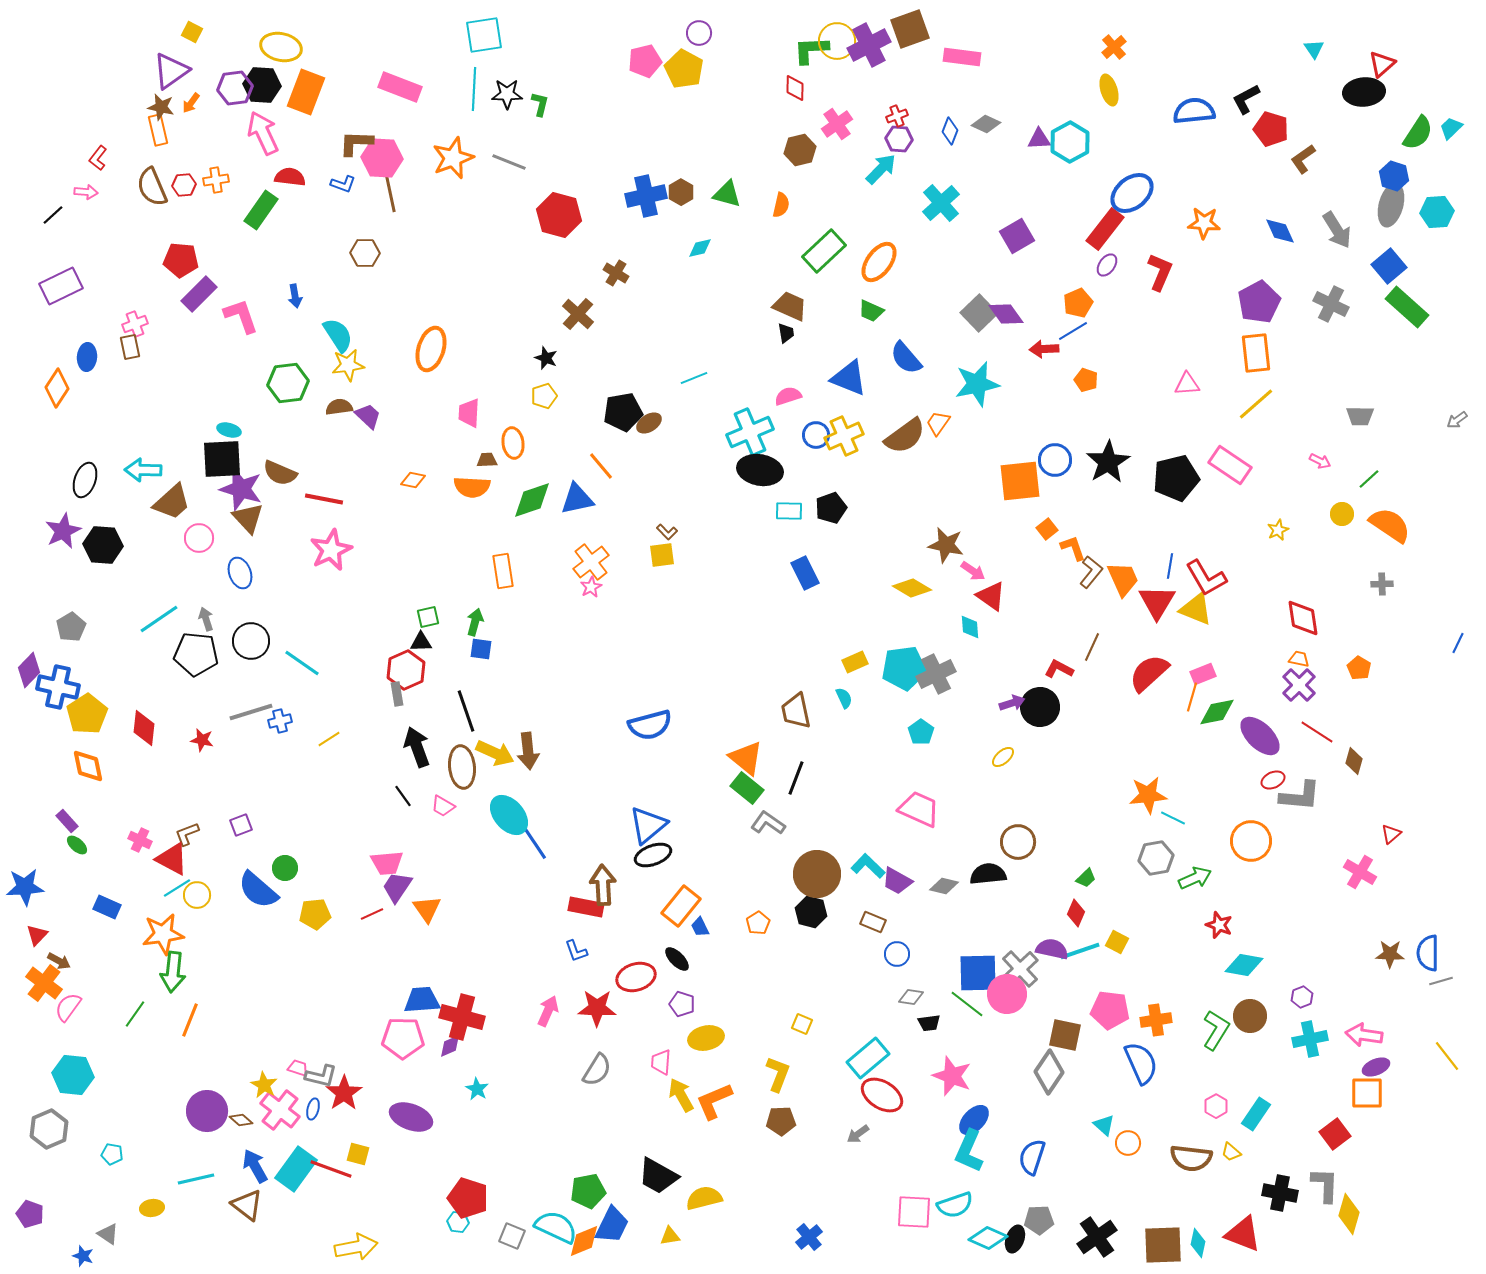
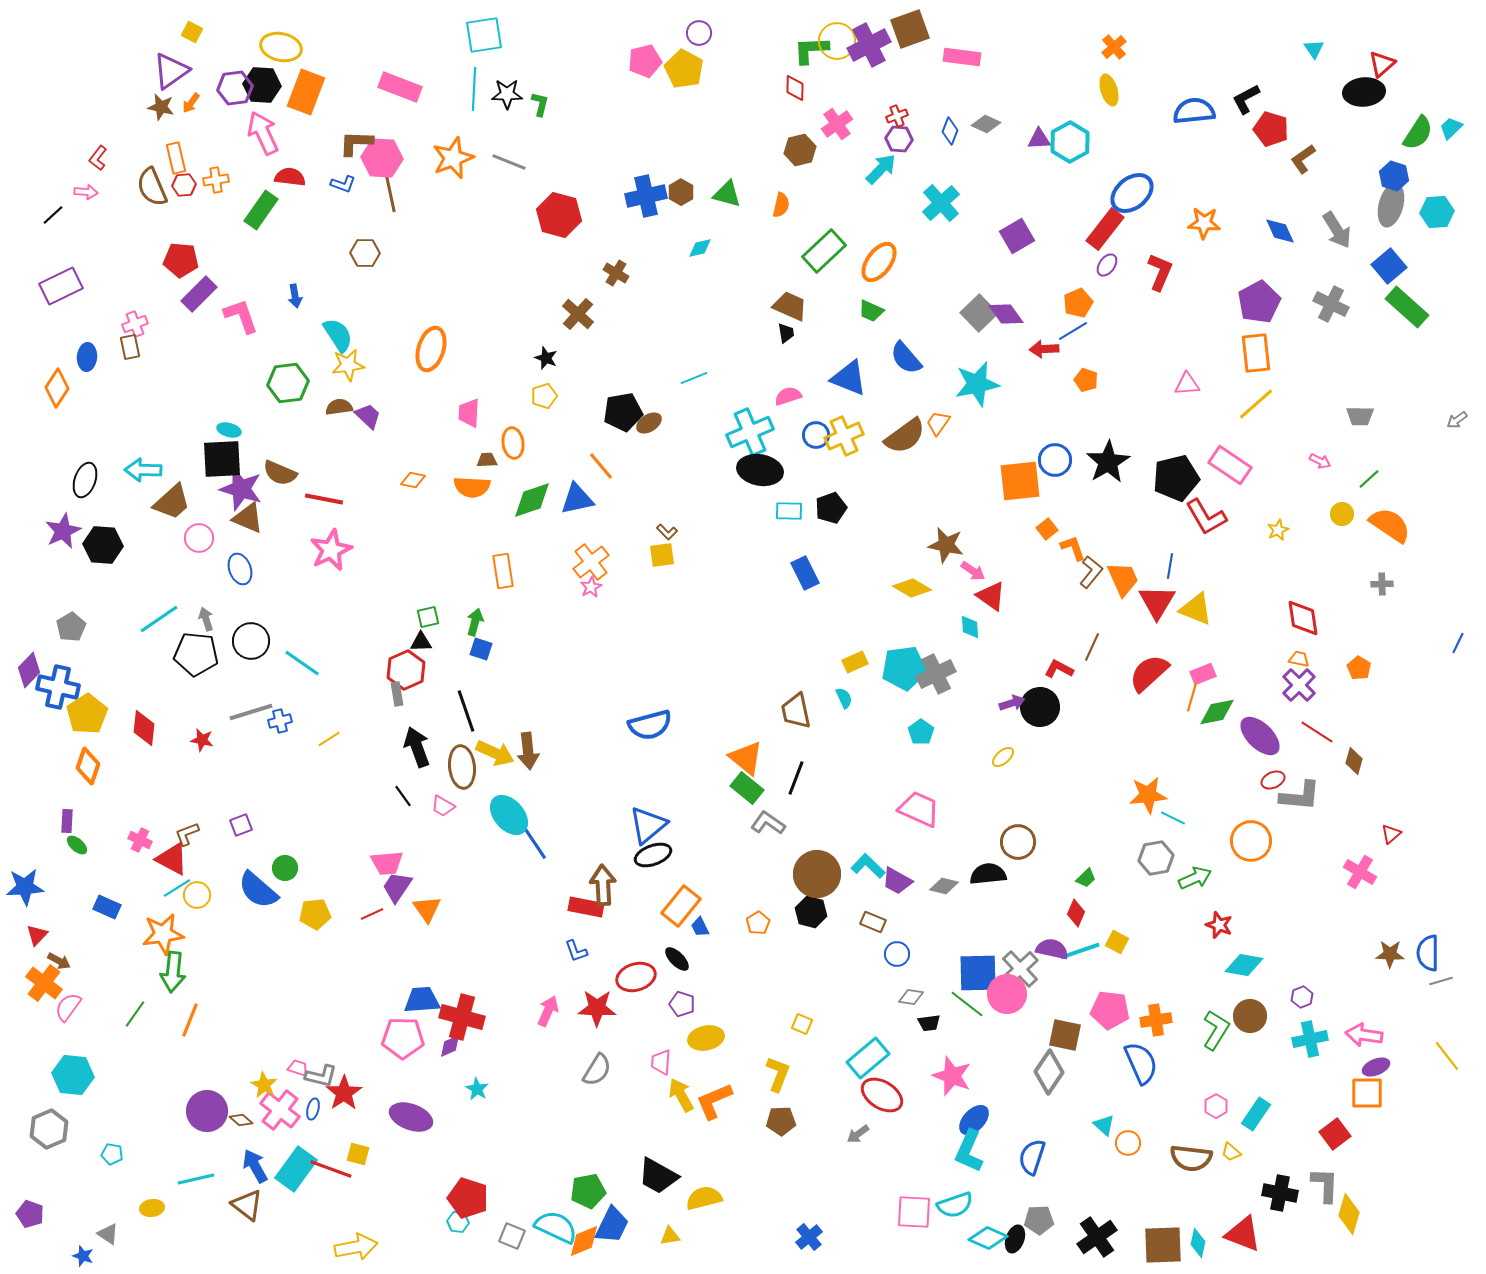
orange rectangle at (158, 130): moved 18 px right, 28 px down
brown triangle at (248, 518): rotated 24 degrees counterclockwise
blue ellipse at (240, 573): moved 4 px up
red L-shape at (1206, 578): moved 61 px up
blue square at (481, 649): rotated 10 degrees clockwise
orange diamond at (88, 766): rotated 30 degrees clockwise
purple rectangle at (67, 821): rotated 45 degrees clockwise
